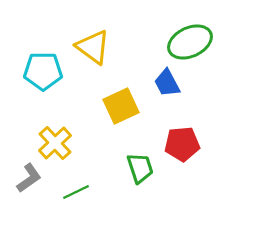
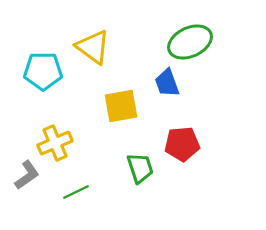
blue trapezoid: rotated 8 degrees clockwise
yellow square: rotated 15 degrees clockwise
yellow cross: rotated 20 degrees clockwise
gray L-shape: moved 2 px left, 3 px up
